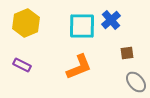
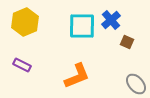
yellow hexagon: moved 1 px left, 1 px up
brown square: moved 11 px up; rotated 32 degrees clockwise
orange L-shape: moved 2 px left, 9 px down
gray ellipse: moved 2 px down
